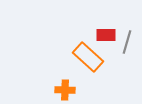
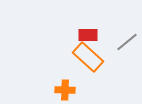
red rectangle: moved 18 px left
gray line: rotated 35 degrees clockwise
